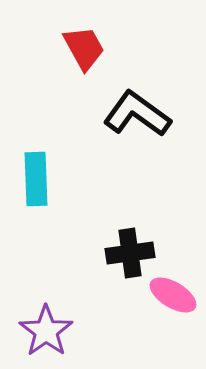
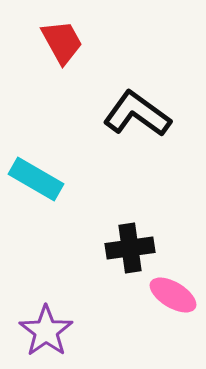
red trapezoid: moved 22 px left, 6 px up
cyan rectangle: rotated 58 degrees counterclockwise
black cross: moved 5 px up
